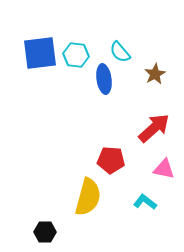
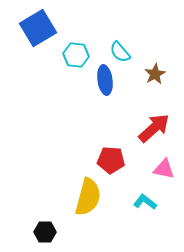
blue square: moved 2 px left, 25 px up; rotated 24 degrees counterclockwise
blue ellipse: moved 1 px right, 1 px down
